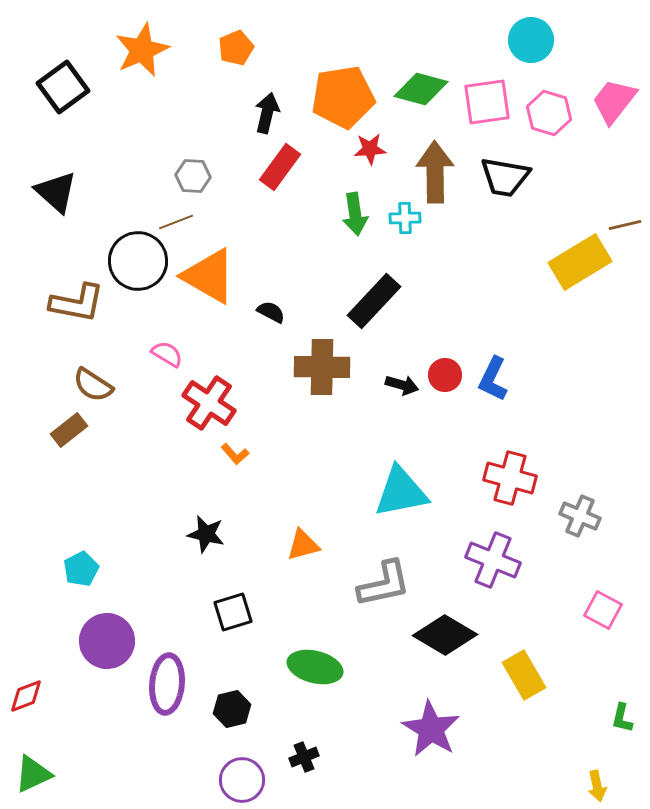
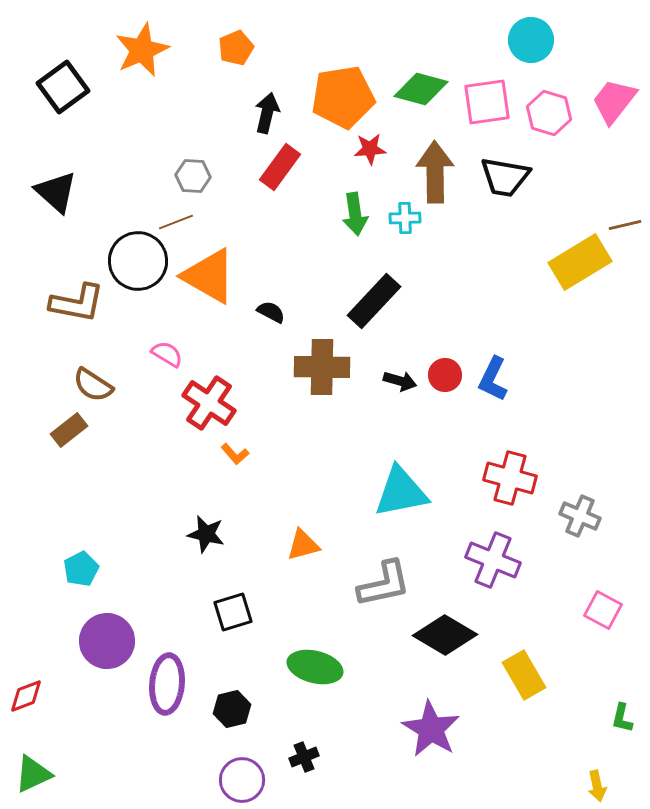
black arrow at (402, 385): moved 2 px left, 4 px up
